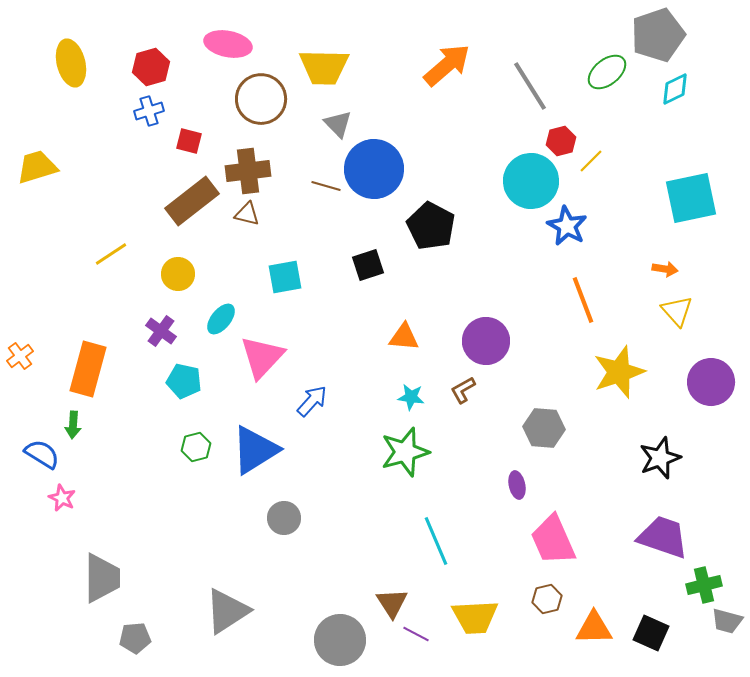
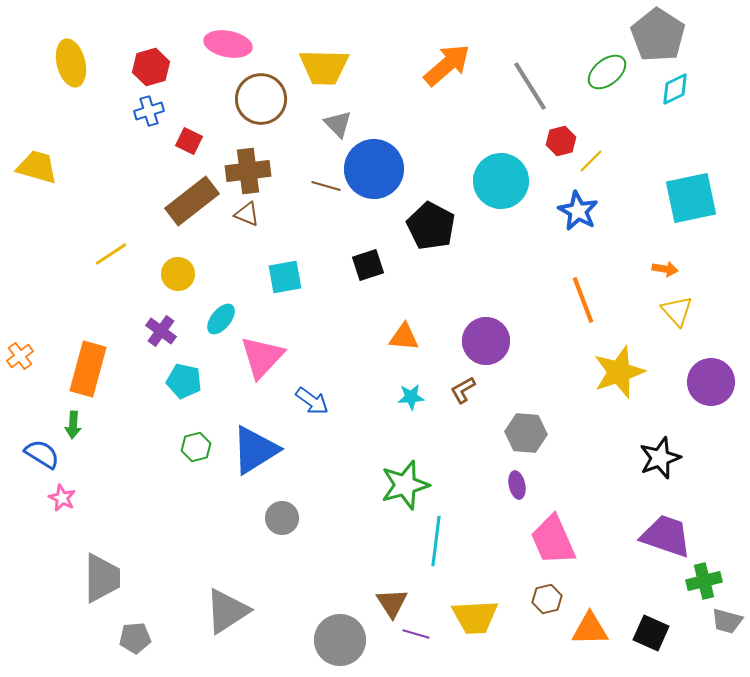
gray pentagon at (658, 35): rotated 20 degrees counterclockwise
red square at (189, 141): rotated 12 degrees clockwise
yellow trapezoid at (37, 167): rotated 33 degrees clockwise
cyan circle at (531, 181): moved 30 px left
brown triangle at (247, 214): rotated 8 degrees clockwise
blue star at (567, 226): moved 11 px right, 15 px up
cyan star at (411, 397): rotated 12 degrees counterclockwise
blue arrow at (312, 401): rotated 84 degrees clockwise
gray hexagon at (544, 428): moved 18 px left, 5 px down
green star at (405, 452): moved 33 px down
gray circle at (284, 518): moved 2 px left
purple trapezoid at (663, 537): moved 3 px right, 1 px up
cyan line at (436, 541): rotated 30 degrees clockwise
green cross at (704, 585): moved 4 px up
orange triangle at (594, 628): moved 4 px left, 1 px down
purple line at (416, 634): rotated 12 degrees counterclockwise
